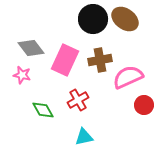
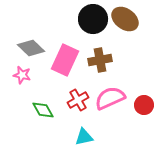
gray diamond: rotated 8 degrees counterclockwise
pink semicircle: moved 18 px left, 21 px down
